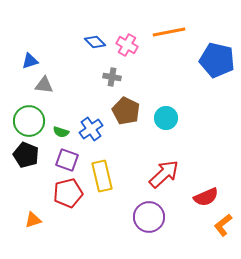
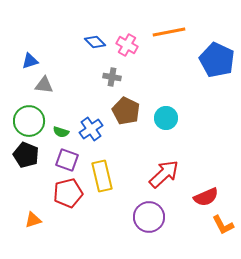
blue pentagon: rotated 12 degrees clockwise
orange L-shape: rotated 80 degrees counterclockwise
